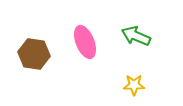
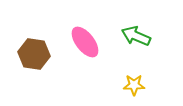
pink ellipse: rotated 16 degrees counterclockwise
